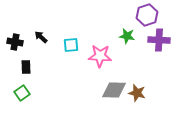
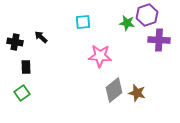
green star: moved 13 px up
cyan square: moved 12 px right, 23 px up
gray diamond: rotated 40 degrees counterclockwise
